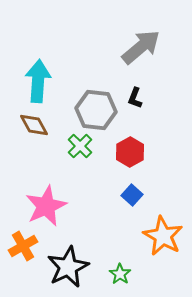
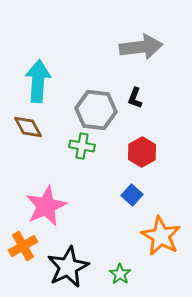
gray arrow: rotated 33 degrees clockwise
brown diamond: moved 6 px left, 2 px down
green cross: moved 2 px right; rotated 35 degrees counterclockwise
red hexagon: moved 12 px right
orange star: moved 2 px left
